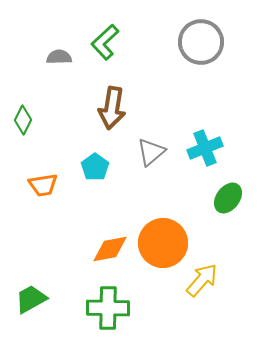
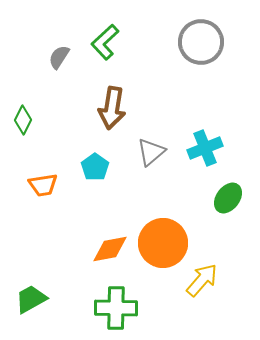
gray semicircle: rotated 55 degrees counterclockwise
green cross: moved 8 px right
